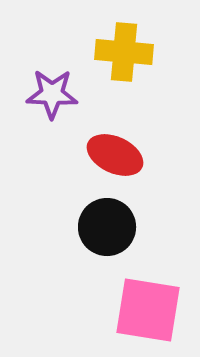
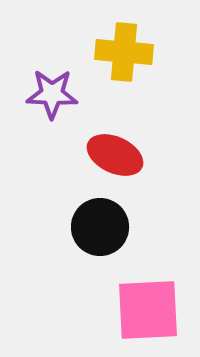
black circle: moved 7 px left
pink square: rotated 12 degrees counterclockwise
